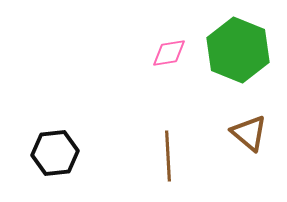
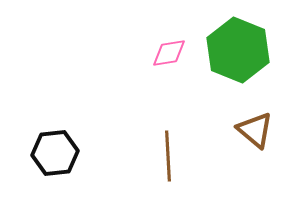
brown triangle: moved 6 px right, 3 px up
